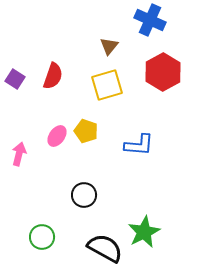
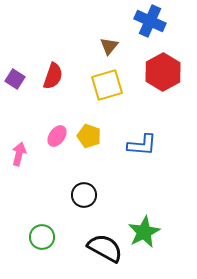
blue cross: moved 1 px down
yellow pentagon: moved 3 px right, 5 px down
blue L-shape: moved 3 px right
